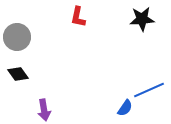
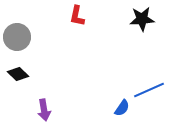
red L-shape: moved 1 px left, 1 px up
black diamond: rotated 10 degrees counterclockwise
blue semicircle: moved 3 px left
